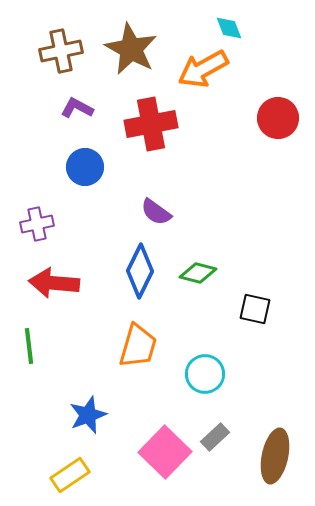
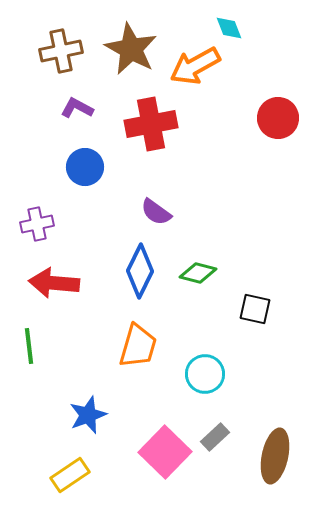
orange arrow: moved 8 px left, 3 px up
